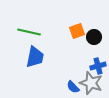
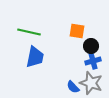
orange square: rotated 28 degrees clockwise
black circle: moved 3 px left, 9 px down
blue cross: moved 5 px left, 5 px up
